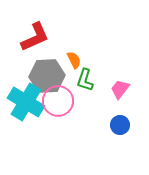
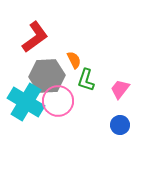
red L-shape: rotated 12 degrees counterclockwise
green L-shape: moved 1 px right
